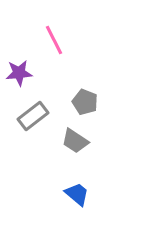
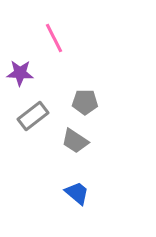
pink line: moved 2 px up
purple star: moved 1 px right; rotated 8 degrees clockwise
gray pentagon: rotated 20 degrees counterclockwise
blue trapezoid: moved 1 px up
